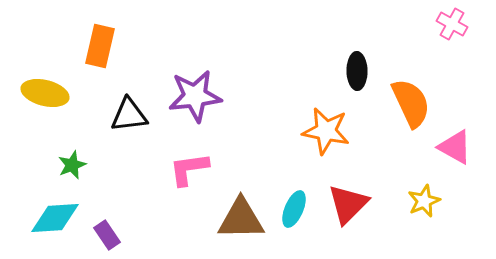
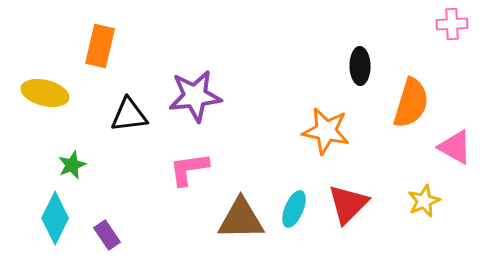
pink cross: rotated 32 degrees counterclockwise
black ellipse: moved 3 px right, 5 px up
orange semicircle: rotated 42 degrees clockwise
cyan diamond: rotated 60 degrees counterclockwise
